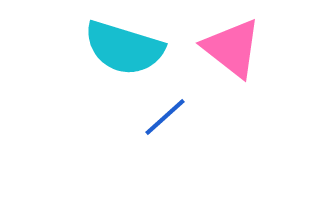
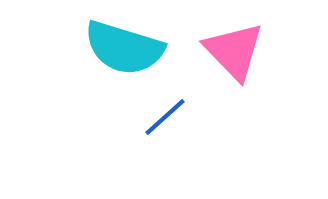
pink triangle: moved 2 px right, 3 px down; rotated 8 degrees clockwise
